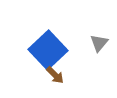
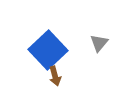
brown arrow: moved 1 px down; rotated 30 degrees clockwise
